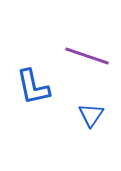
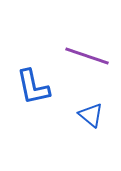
blue triangle: rotated 24 degrees counterclockwise
